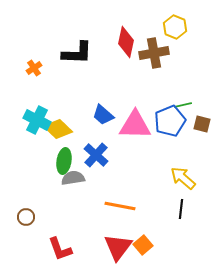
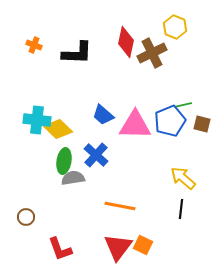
brown cross: moved 2 px left; rotated 16 degrees counterclockwise
orange cross: moved 23 px up; rotated 35 degrees counterclockwise
cyan cross: rotated 20 degrees counterclockwise
orange square: rotated 24 degrees counterclockwise
